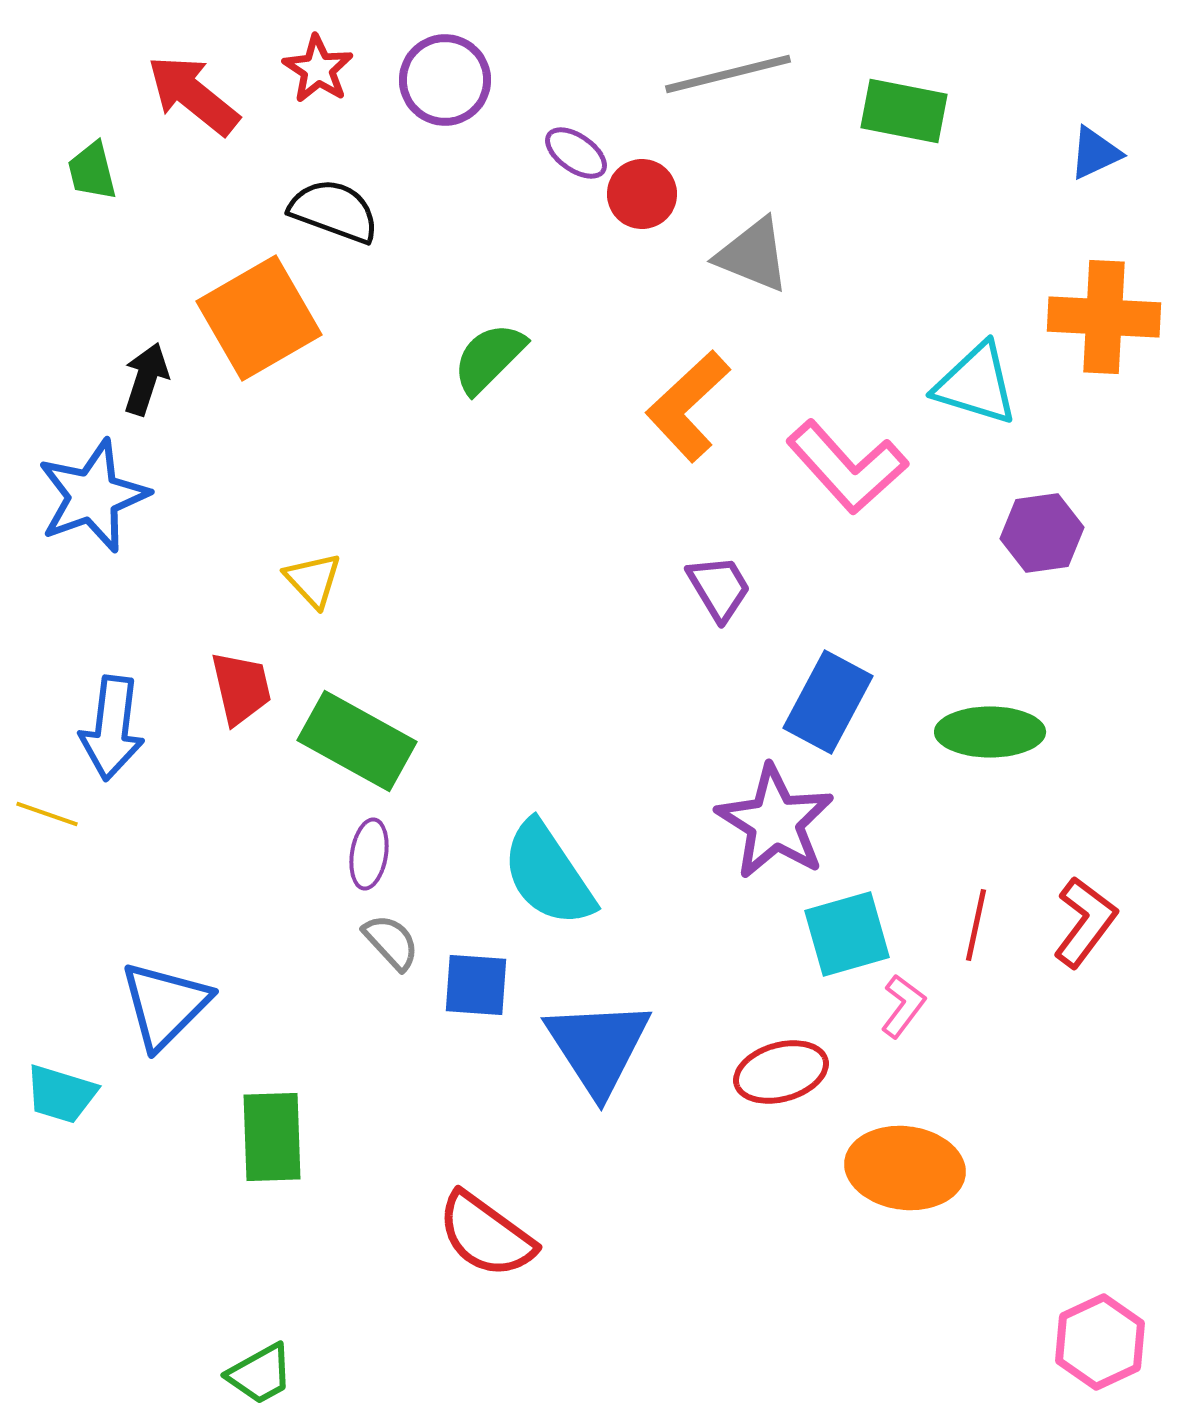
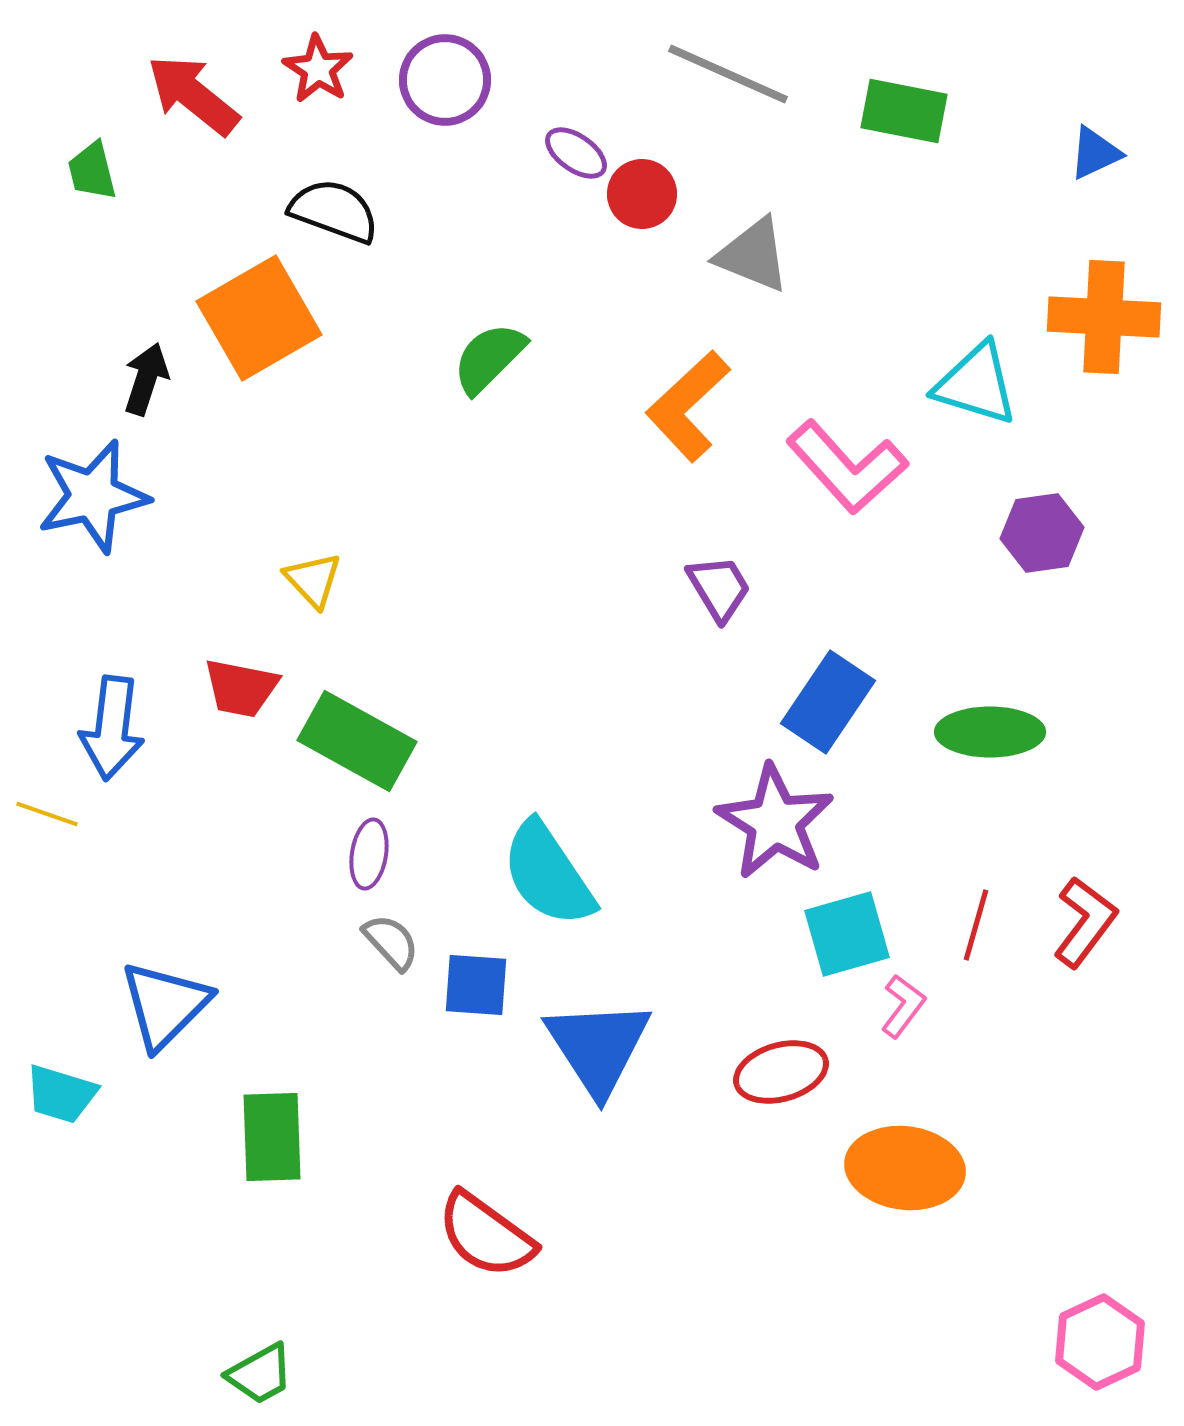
gray line at (728, 74): rotated 38 degrees clockwise
blue star at (93, 496): rotated 8 degrees clockwise
red trapezoid at (241, 688): rotated 114 degrees clockwise
blue rectangle at (828, 702): rotated 6 degrees clockwise
red line at (976, 925): rotated 4 degrees clockwise
